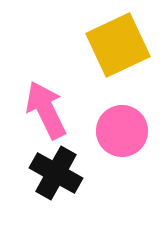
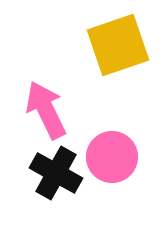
yellow square: rotated 6 degrees clockwise
pink circle: moved 10 px left, 26 px down
